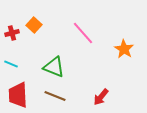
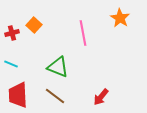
pink line: rotated 30 degrees clockwise
orange star: moved 4 px left, 31 px up
green triangle: moved 4 px right
brown line: rotated 15 degrees clockwise
